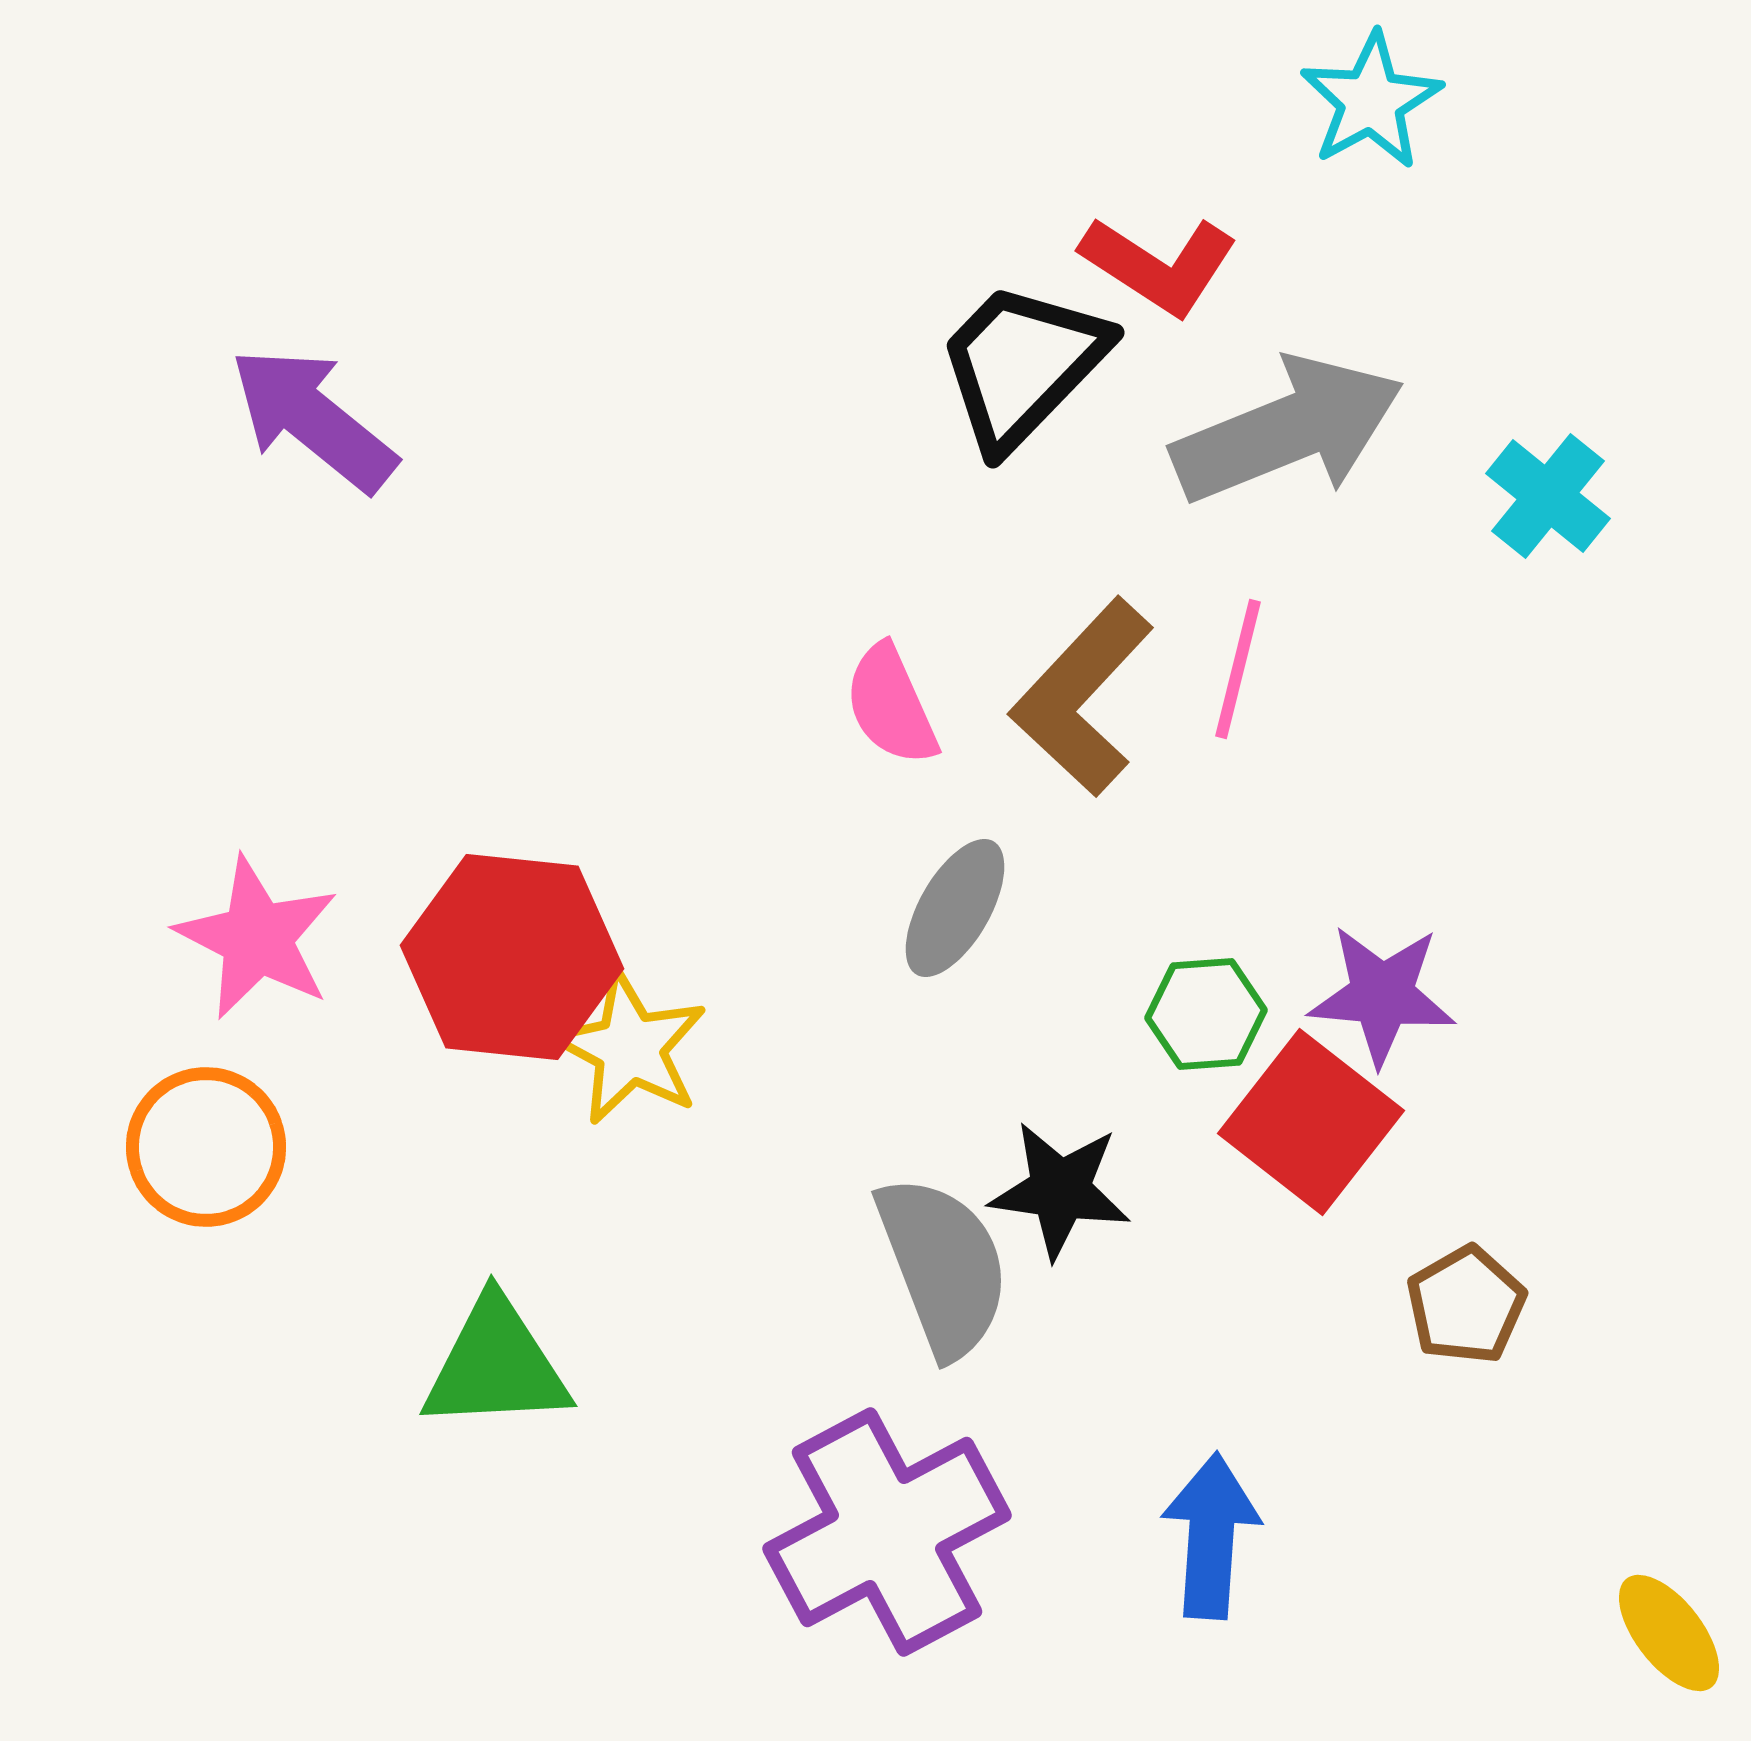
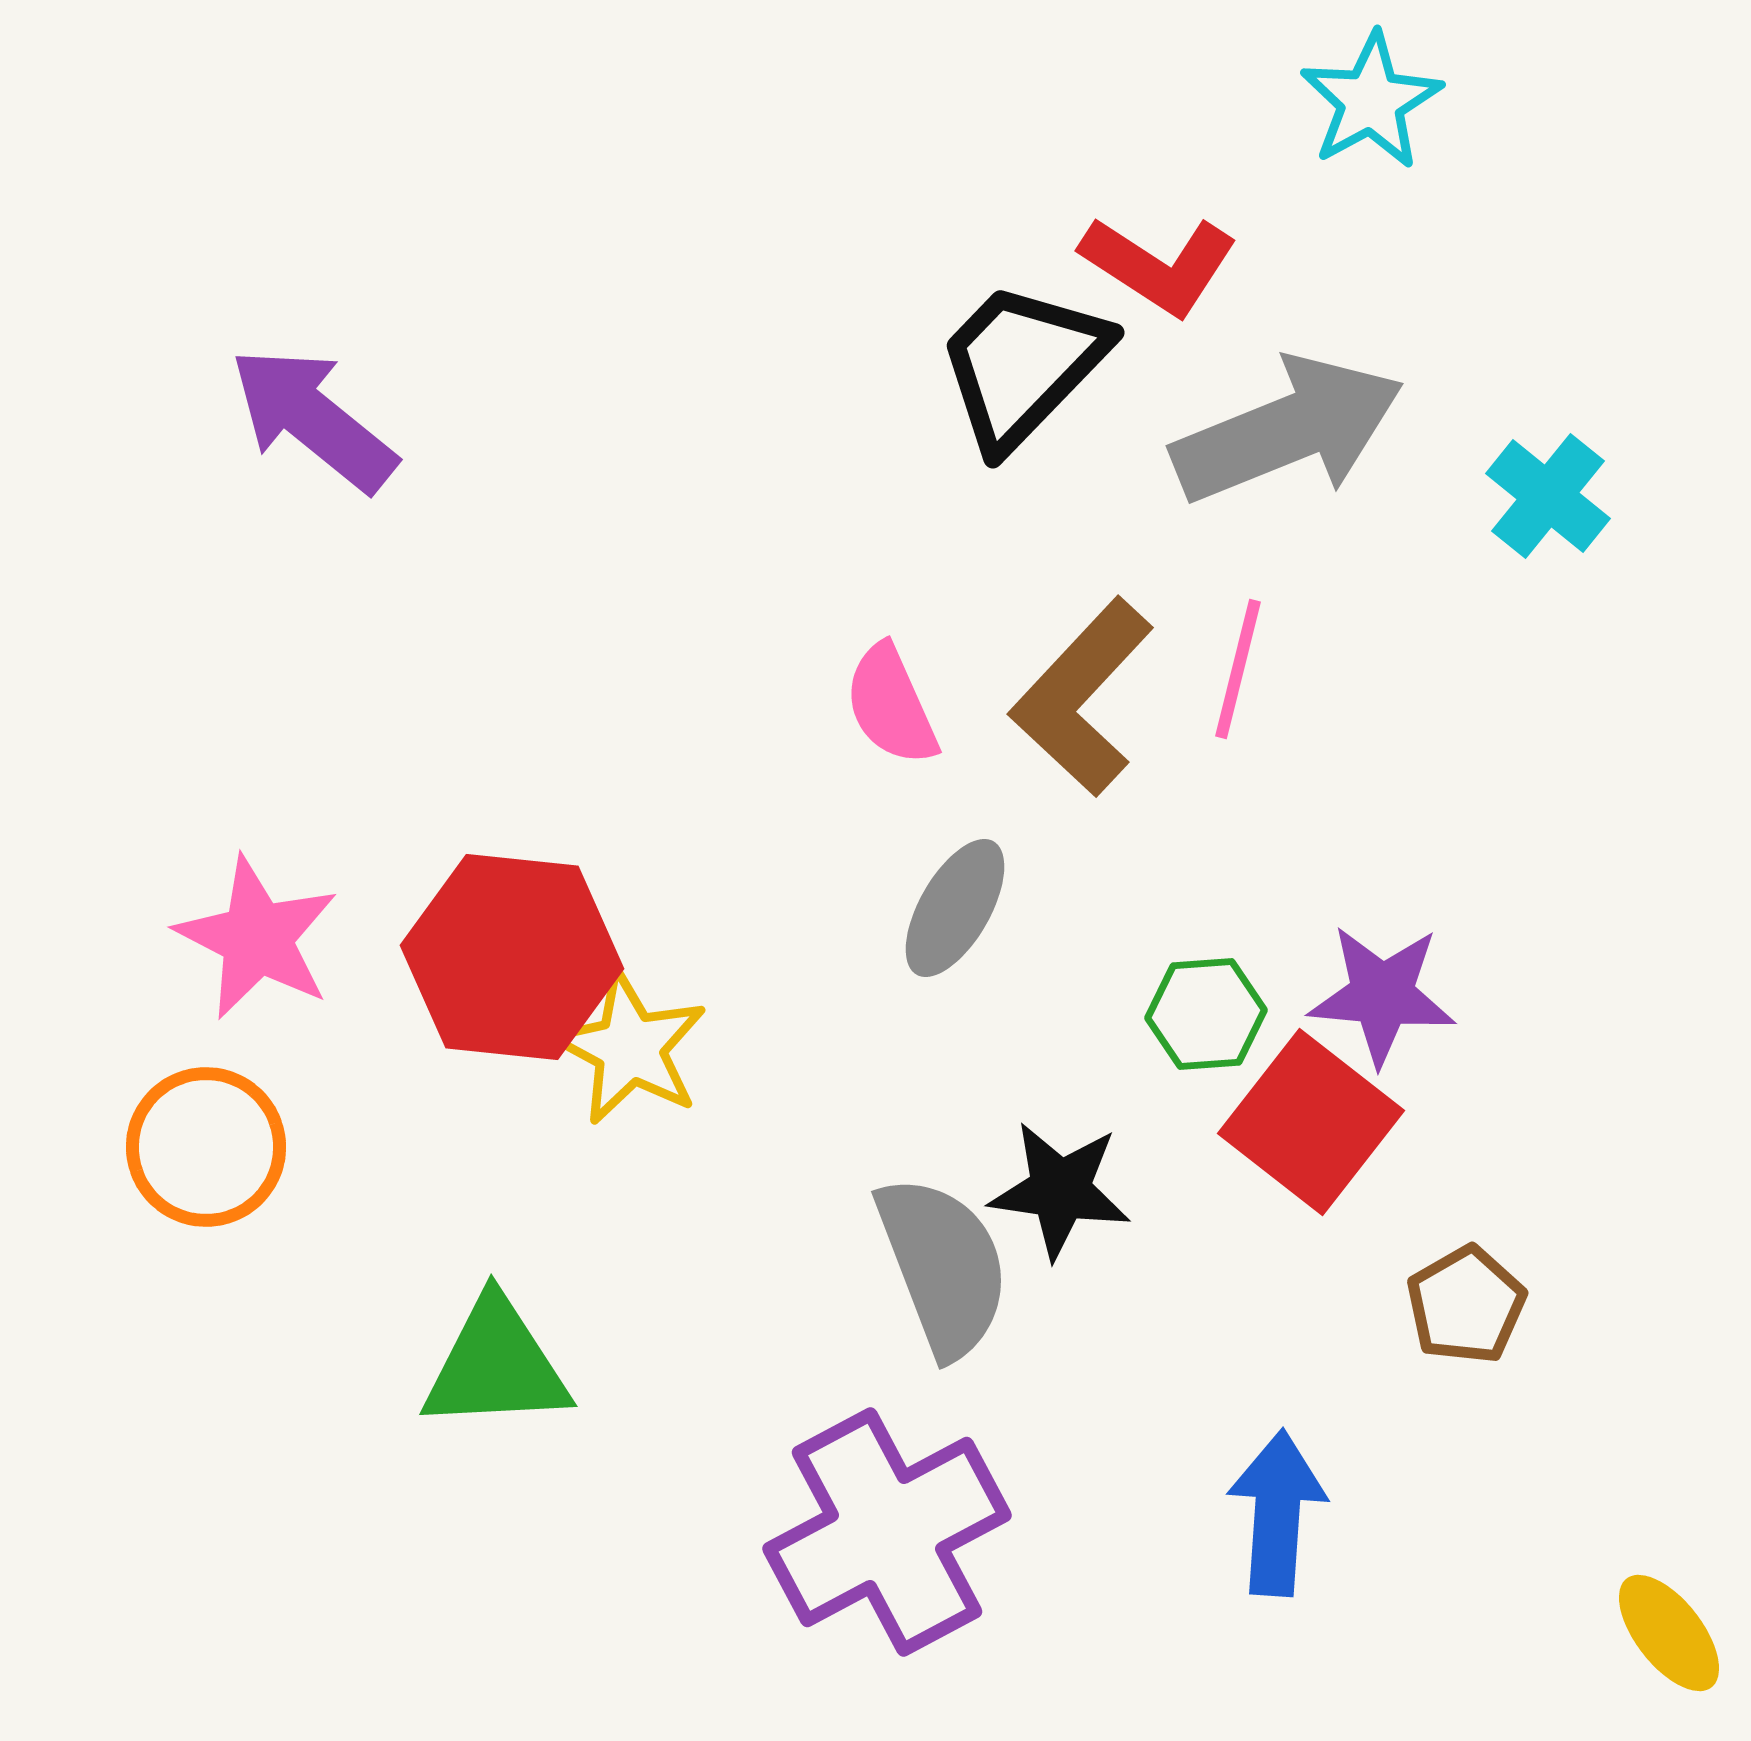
blue arrow: moved 66 px right, 23 px up
